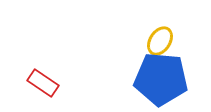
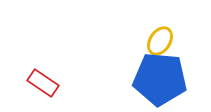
blue pentagon: moved 1 px left
